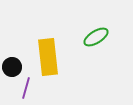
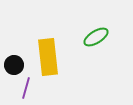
black circle: moved 2 px right, 2 px up
